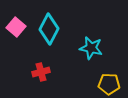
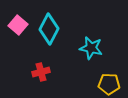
pink square: moved 2 px right, 2 px up
